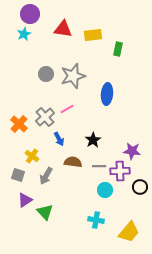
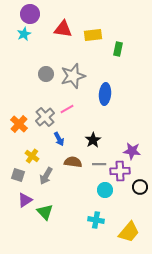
blue ellipse: moved 2 px left
gray line: moved 2 px up
